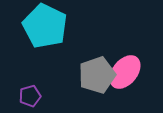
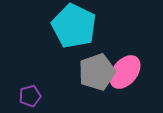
cyan pentagon: moved 29 px right
gray pentagon: moved 3 px up
